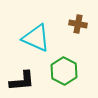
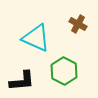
brown cross: rotated 18 degrees clockwise
